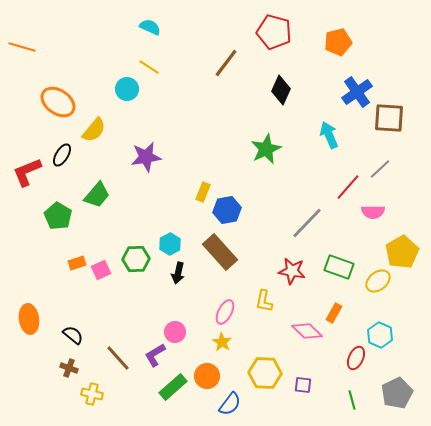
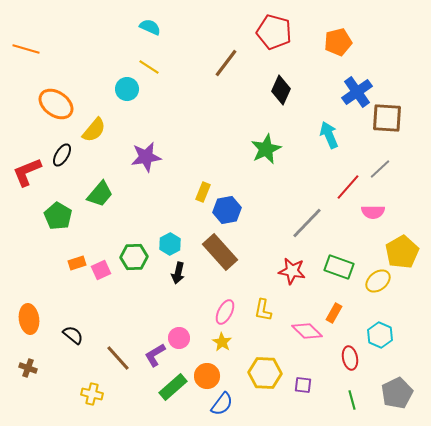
orange line at (22, 47): moved 4 px right, 2 px down
orange ellipse at (58, 102): moved 2 px left, 2 px down
brown square at (389, 118): moved 2 px left
green trapezoid at (97, 195): moved 3 px right, 1 px up
green hexagon at (136, 259): moved 2 px left, 2 px up
yellow L-shape at (264, 301): moved 1 px left, 9 px down
pink circle at (175, 332): moved 4 px right, 6 px down
red ellipse at (356, 358): moved 6 px left; rotated 35 degrees counterclockwise
brown cross at (69, 368): moved 41 px left
blue semicircle at (230, 404): moved 8 px left
